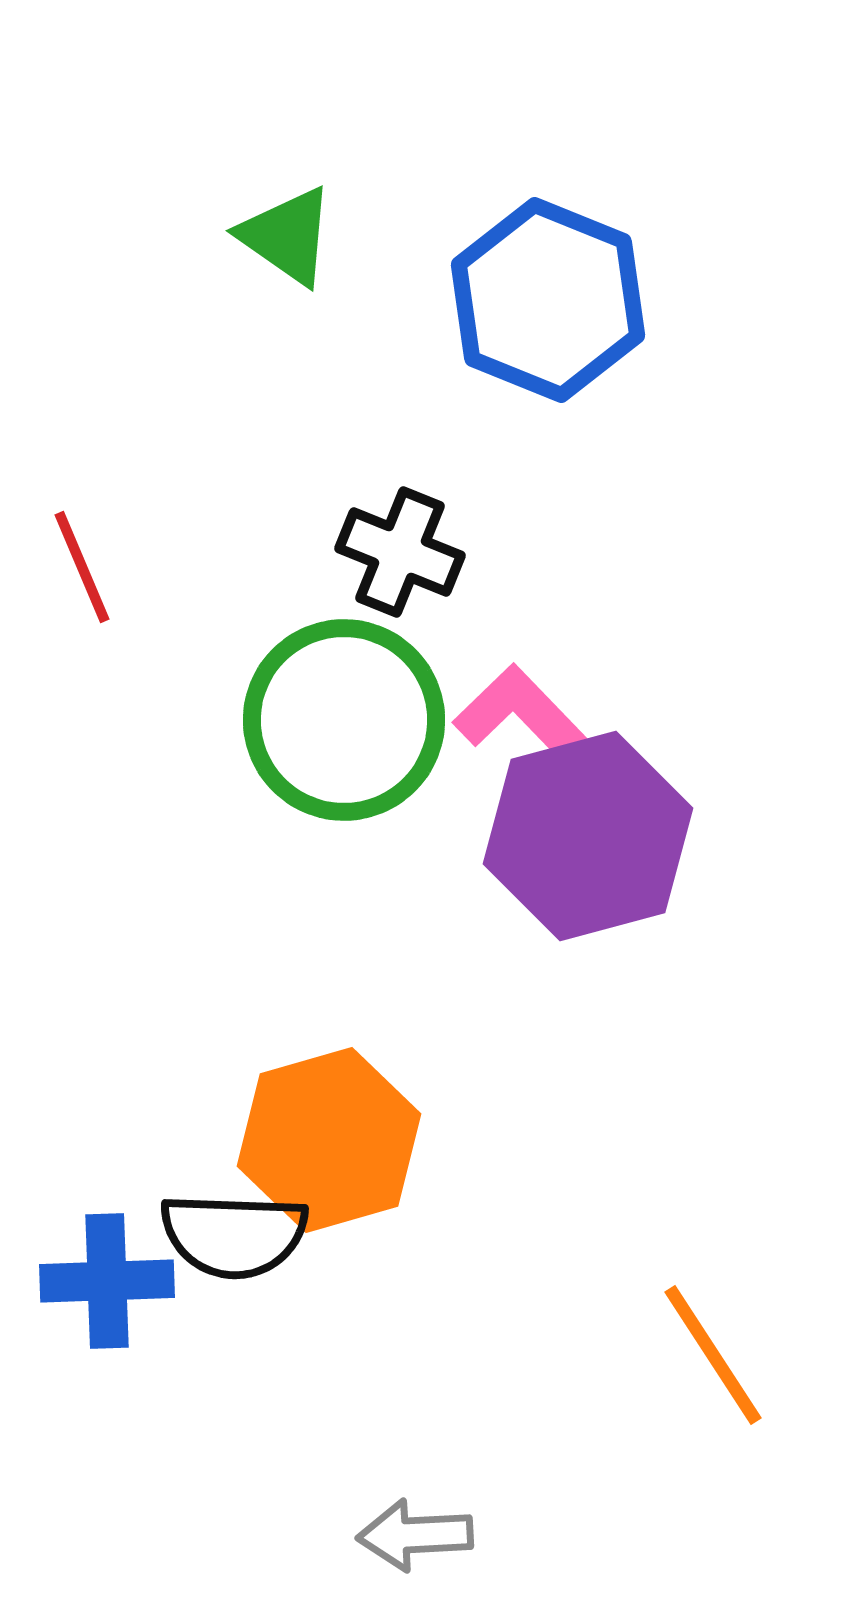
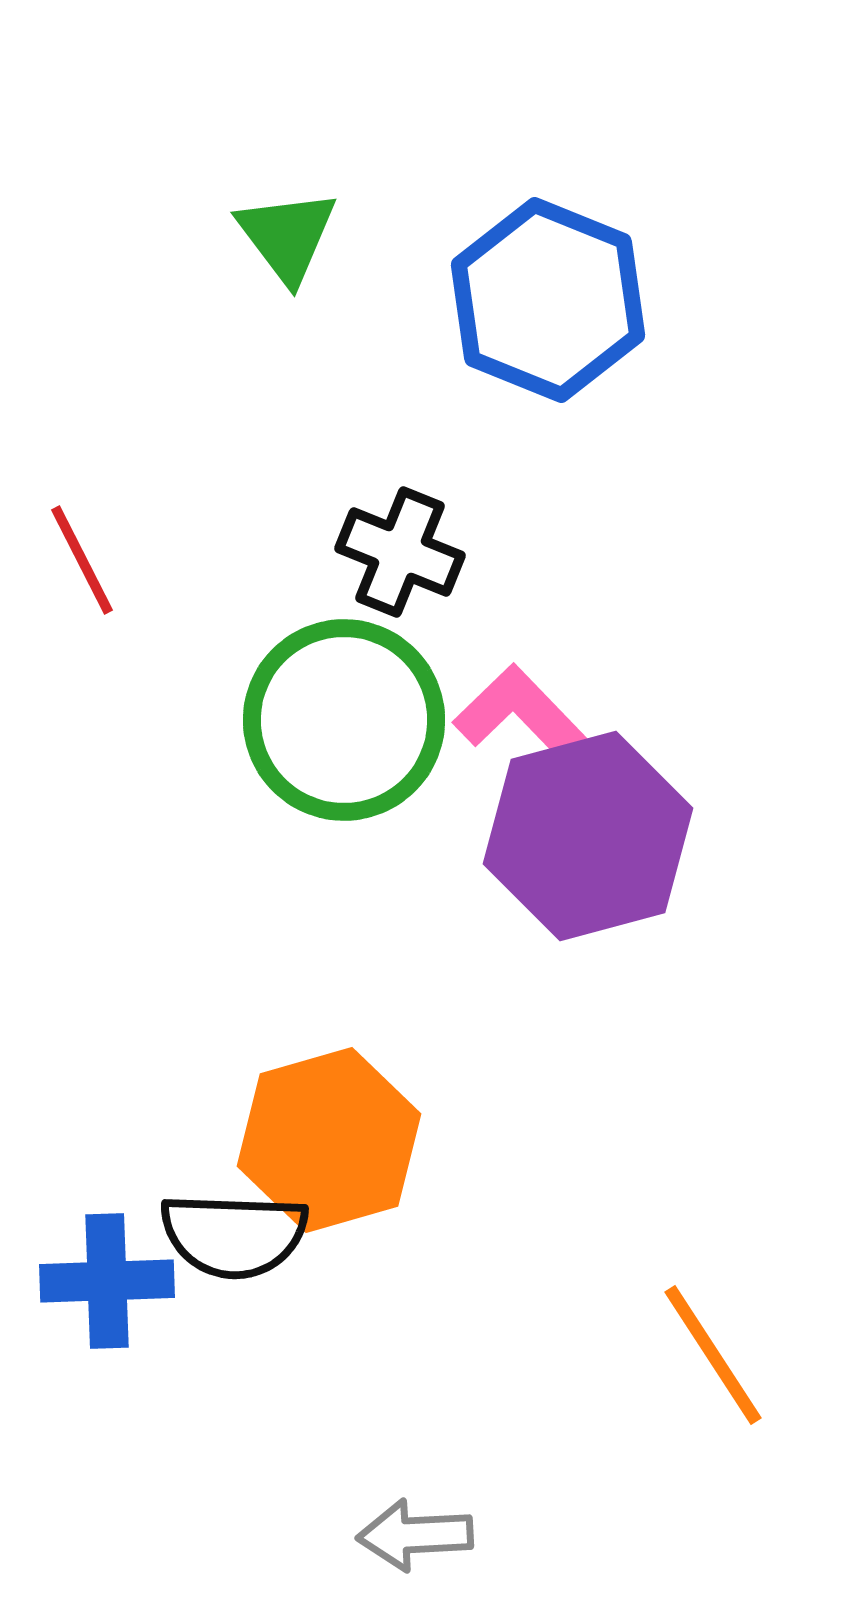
green triangle: rotated 18 degrees clockwise
red line: moved 7 px up; rotated 4 degrees counterclockwise
